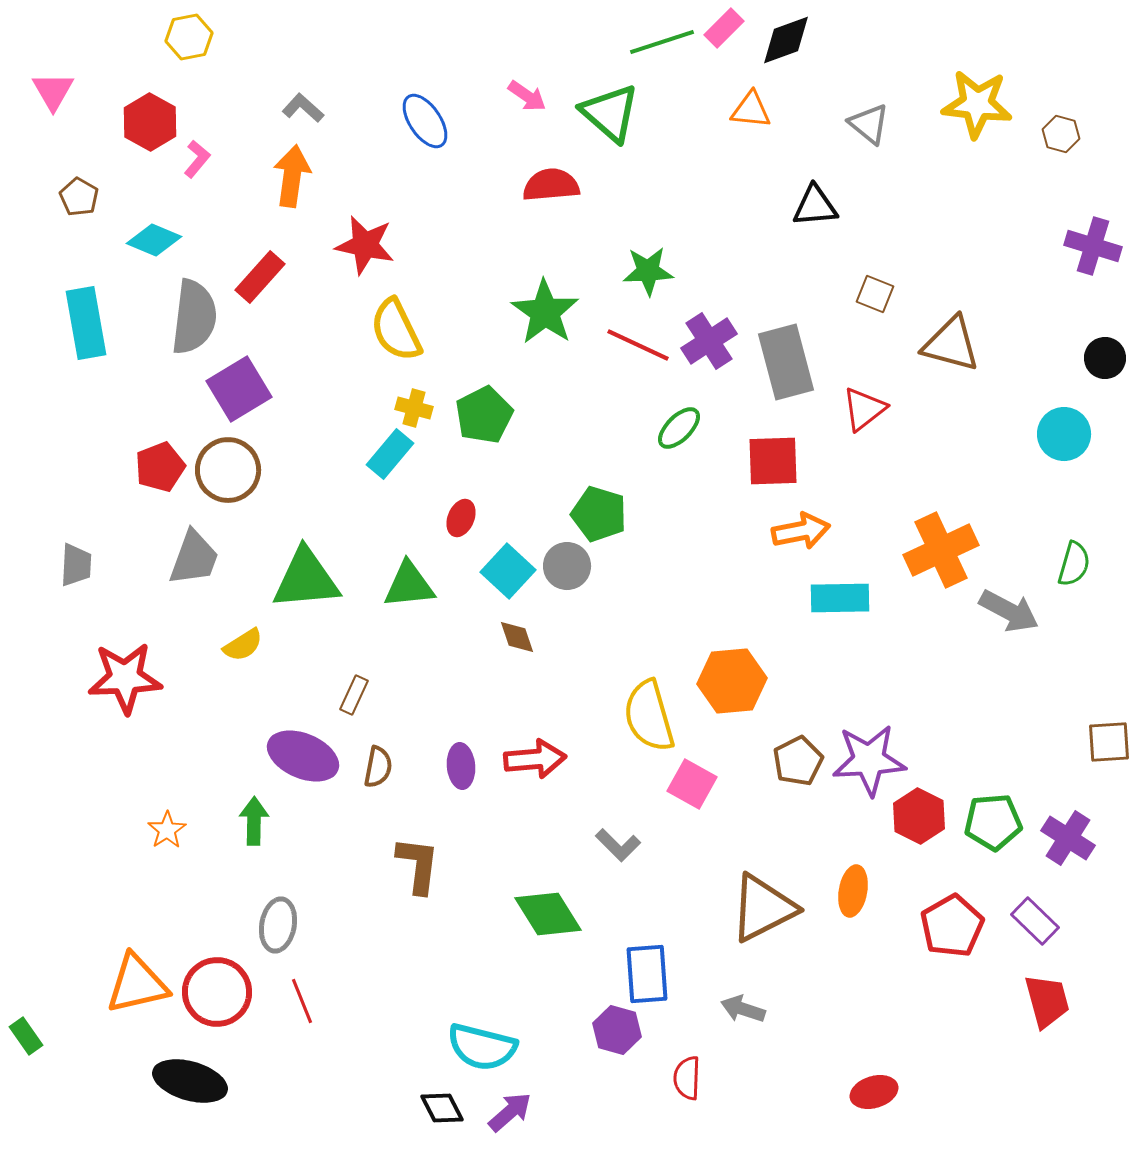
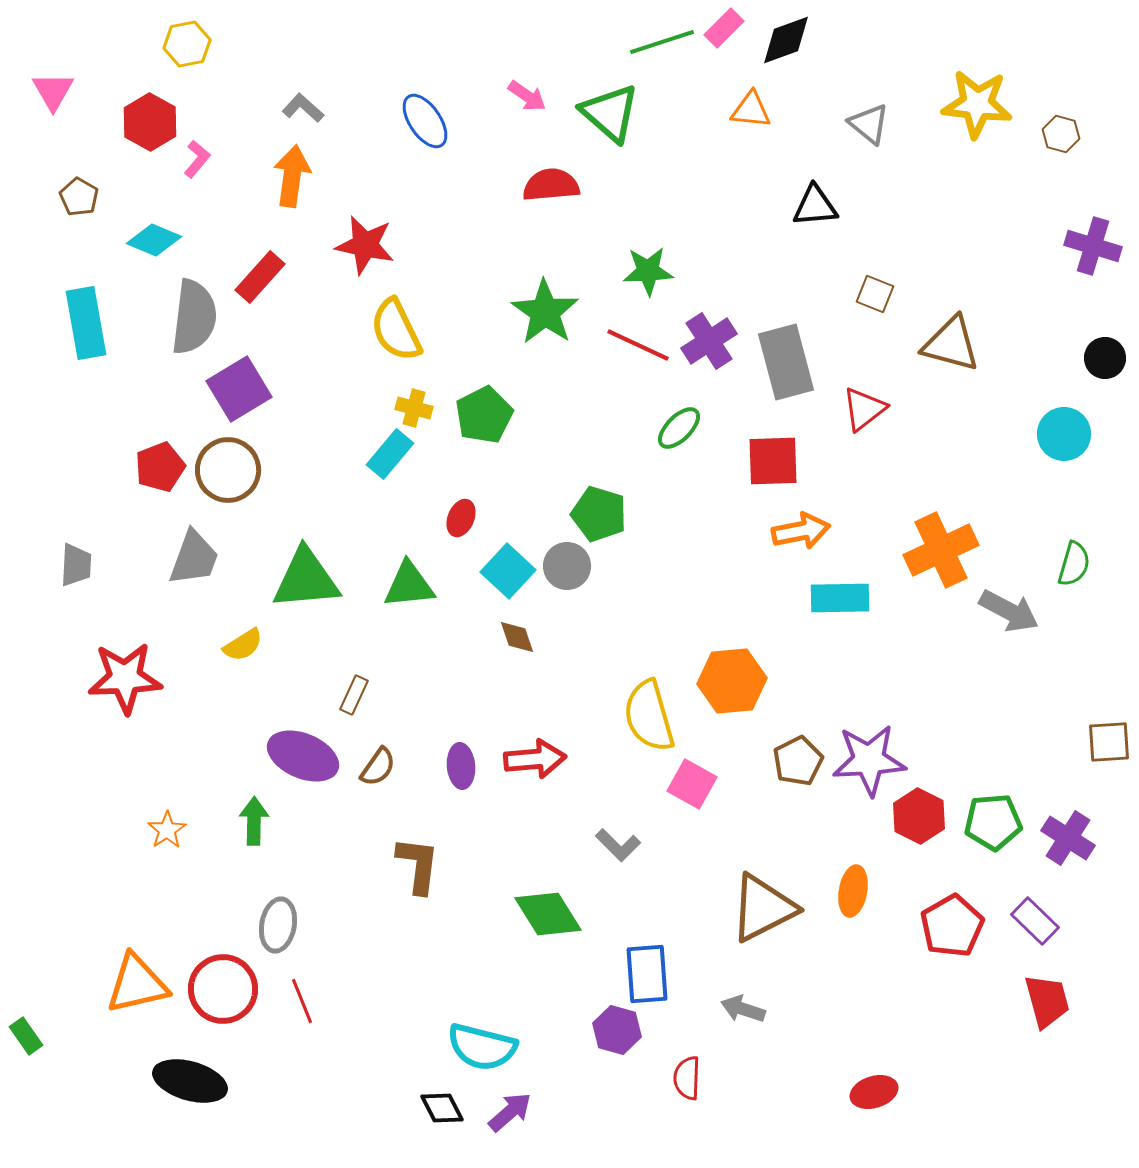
yellow hexagon at (189, 37): moved 2 px left, 7 px down
brown semicircle at (378, 767): rotated 24 degrees clockwise
red circle at (217, 992): moved 6 px right, 3 px up
